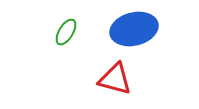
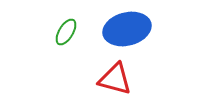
blue ellipse: moved 7 px left
